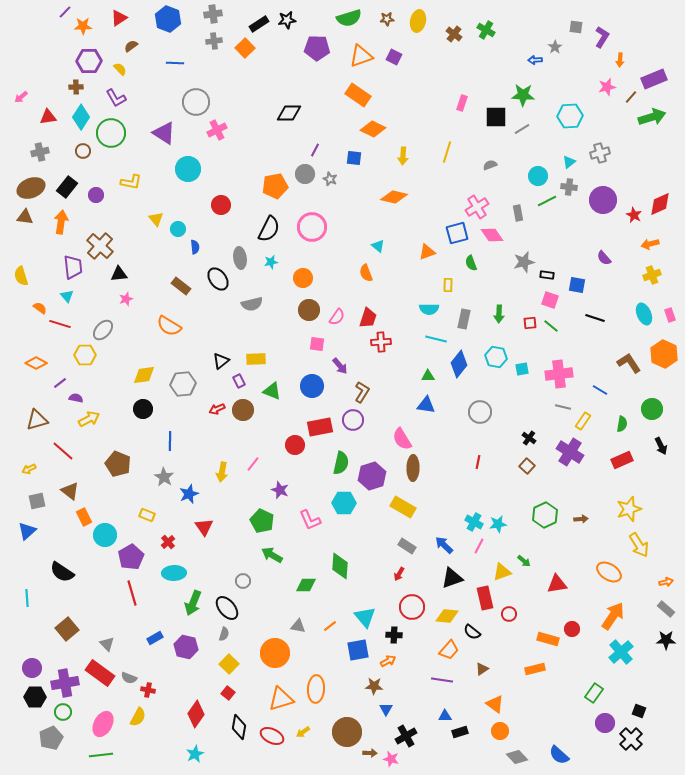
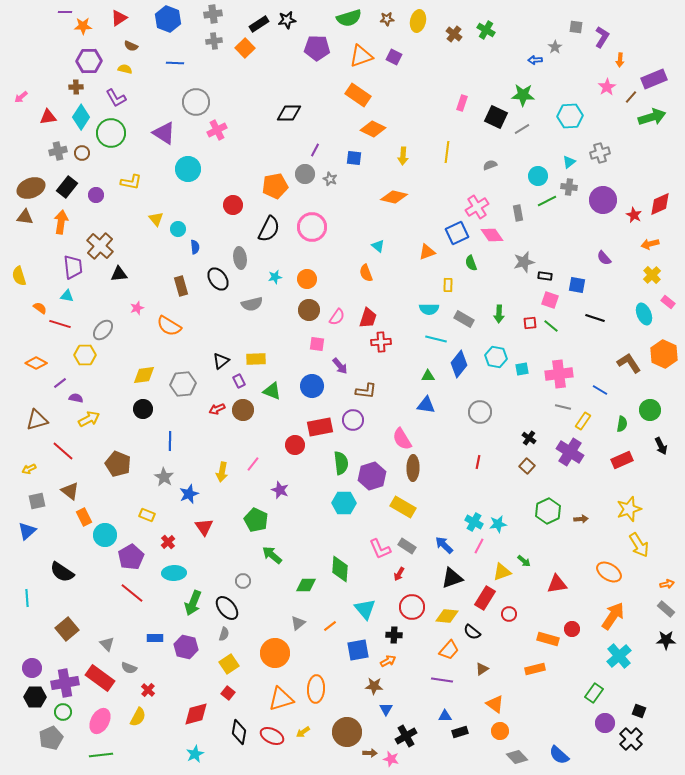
purple line at (65, 12): rotated 48 degrees clockwise
brown semicircle at (131, 46): rotated 120 degrees counterclockwise
yellow semicircle at (120, 69): moved 5 px right; rotated 32 degrees counterclockwise
pink star at (607, 87): rotated 18 degrees counterclockwise
black square at (496, 117): rotated 25 degrees clockwise
brown circle at (83, 151): moved 1 px left, 2 px down
gray cross at (40, 152): moved 18 px right, 1 px up
yellow line at (447, 152): rotated 10 degrees counterclockwise
red circle at (221, 205): moved 12 px right
blue square at (457, 233): rotated 10 degrees counterclockwise
cyan star at (271, 262): moved 4 px right, 15 px down
black rectangle at (547, 275): moved 2 px left, 1 px down
yellow cross at (652, 275): rotated 24 degrees counterclockwise
yellow semicircle at (21, 276): moved 2 px left
orange circle at (303, 278): moved 4 px right, 1 px down
brown rectangle at (181, 286): rotated 36 degrees clockwise
cyan triangle at (67, 296): rotated 40 degrees counterclockwise
pink star at (126, 299): moved 11 px right, 9 px down
pink rectangle at (670, 315): moved 2 px left, 13 px up; rotated 32 degrees counterclockwise
gray rectangle at (464, 319): rotated 72 degrees counterclockwise
brown L-shape at (362, 392): moved 4 px right, 1 px up; rotated 65 degrees clockwise
green circle at (652, 409): moved 2 px left, 1 px down
green semicircle at (341, 463): rotated 20 degrees counterclockwise
green hexagon at (545, 515): moved 3 px right, 4 px up
pink L-shape at (310, 520): moved 70 px right, 29 px down
green pentagon at (262, 521): moved 6 px left, 1 px up
green arrow at (272, 555): rotated 10 degrees clockwise
green diamond at (340, 566): moved 3 px down
orange arrow at (666, 582): moved 1 px right, 2 px down
red line at (132, 593): rotated 35 degrees counterclockwise
red rectangle at (485, 598): rotated 45 degrees clockwise
cyan triangle at (365, 617): moved 8 px up
gray triangle at (298, 626): moved 3 px up; rotated 49 degrees counterclockwise
blue rectangle at (155, 638): rotated 28 degrees clockwise
cyan cross at (621, 652): moved 2 px left, 4 px down
yellow square at (229, 664): rotated 12 degrees clockwise
red rectangle at (100, 673): moved 5 px down
gray semicircle at (129, 678): moved 10 px up
red cross at (148, 690): rotated 32 degrees clockwise
red diamond at (196, 714): rotated 40 degrees clockwise
pink ellipse at (103, 724): moved 3 px left, 3 px up
black diamond at (239, 727): moved 5 px down
